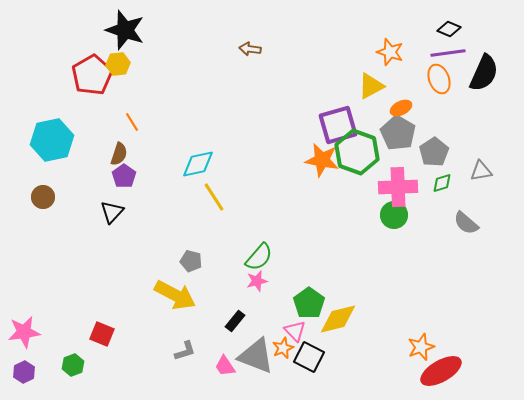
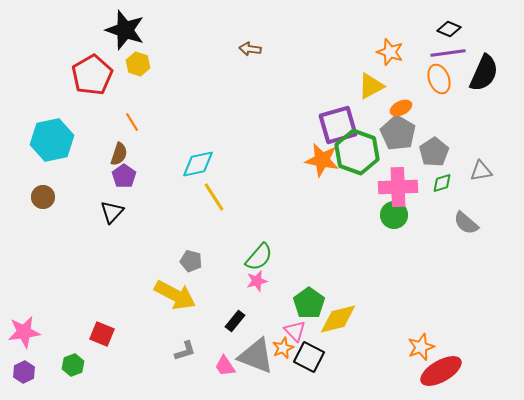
yellow hexagon at (118, 64): moved 20 px right; rotated 25 degrees clockwise
